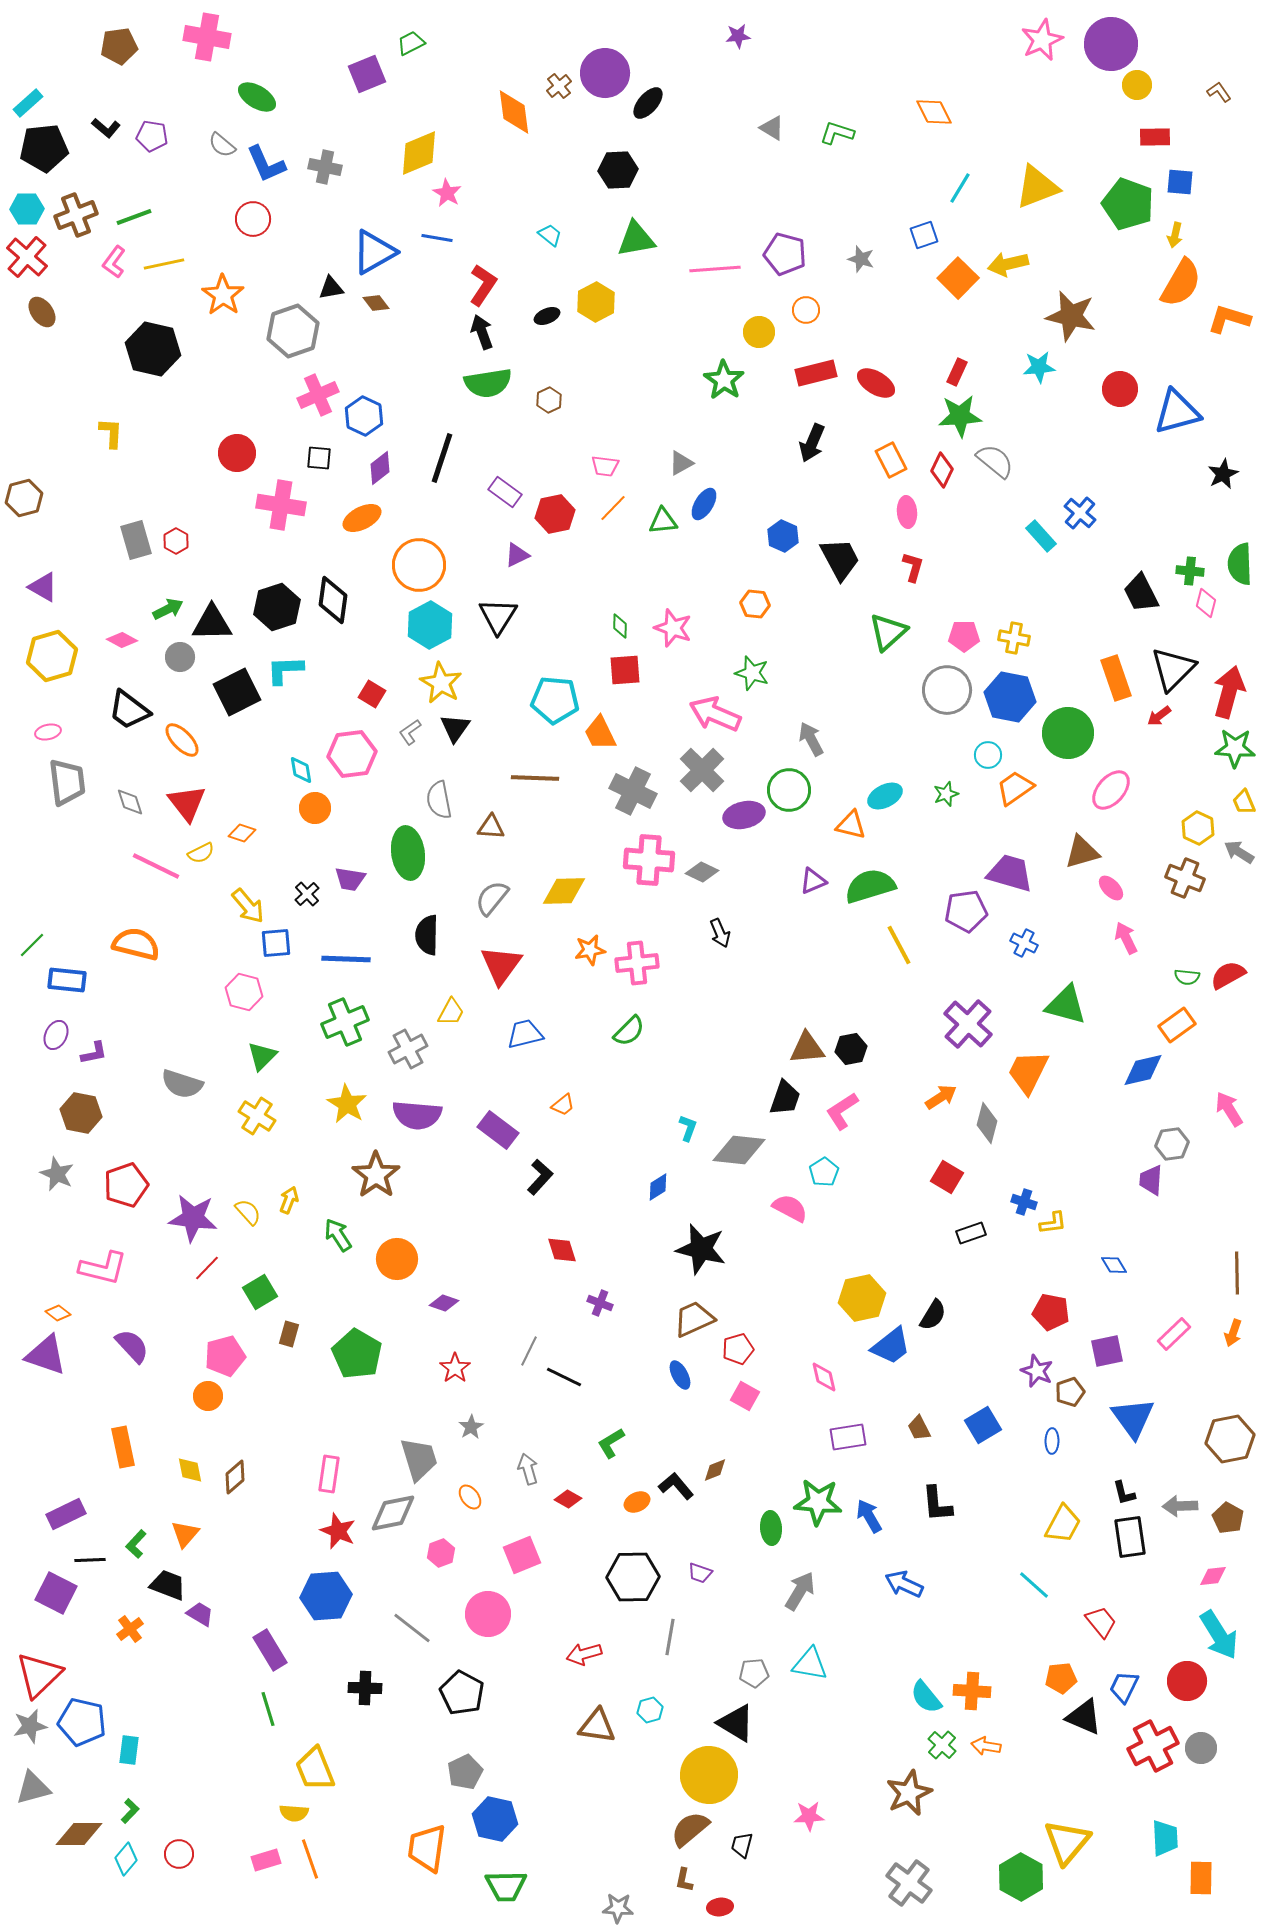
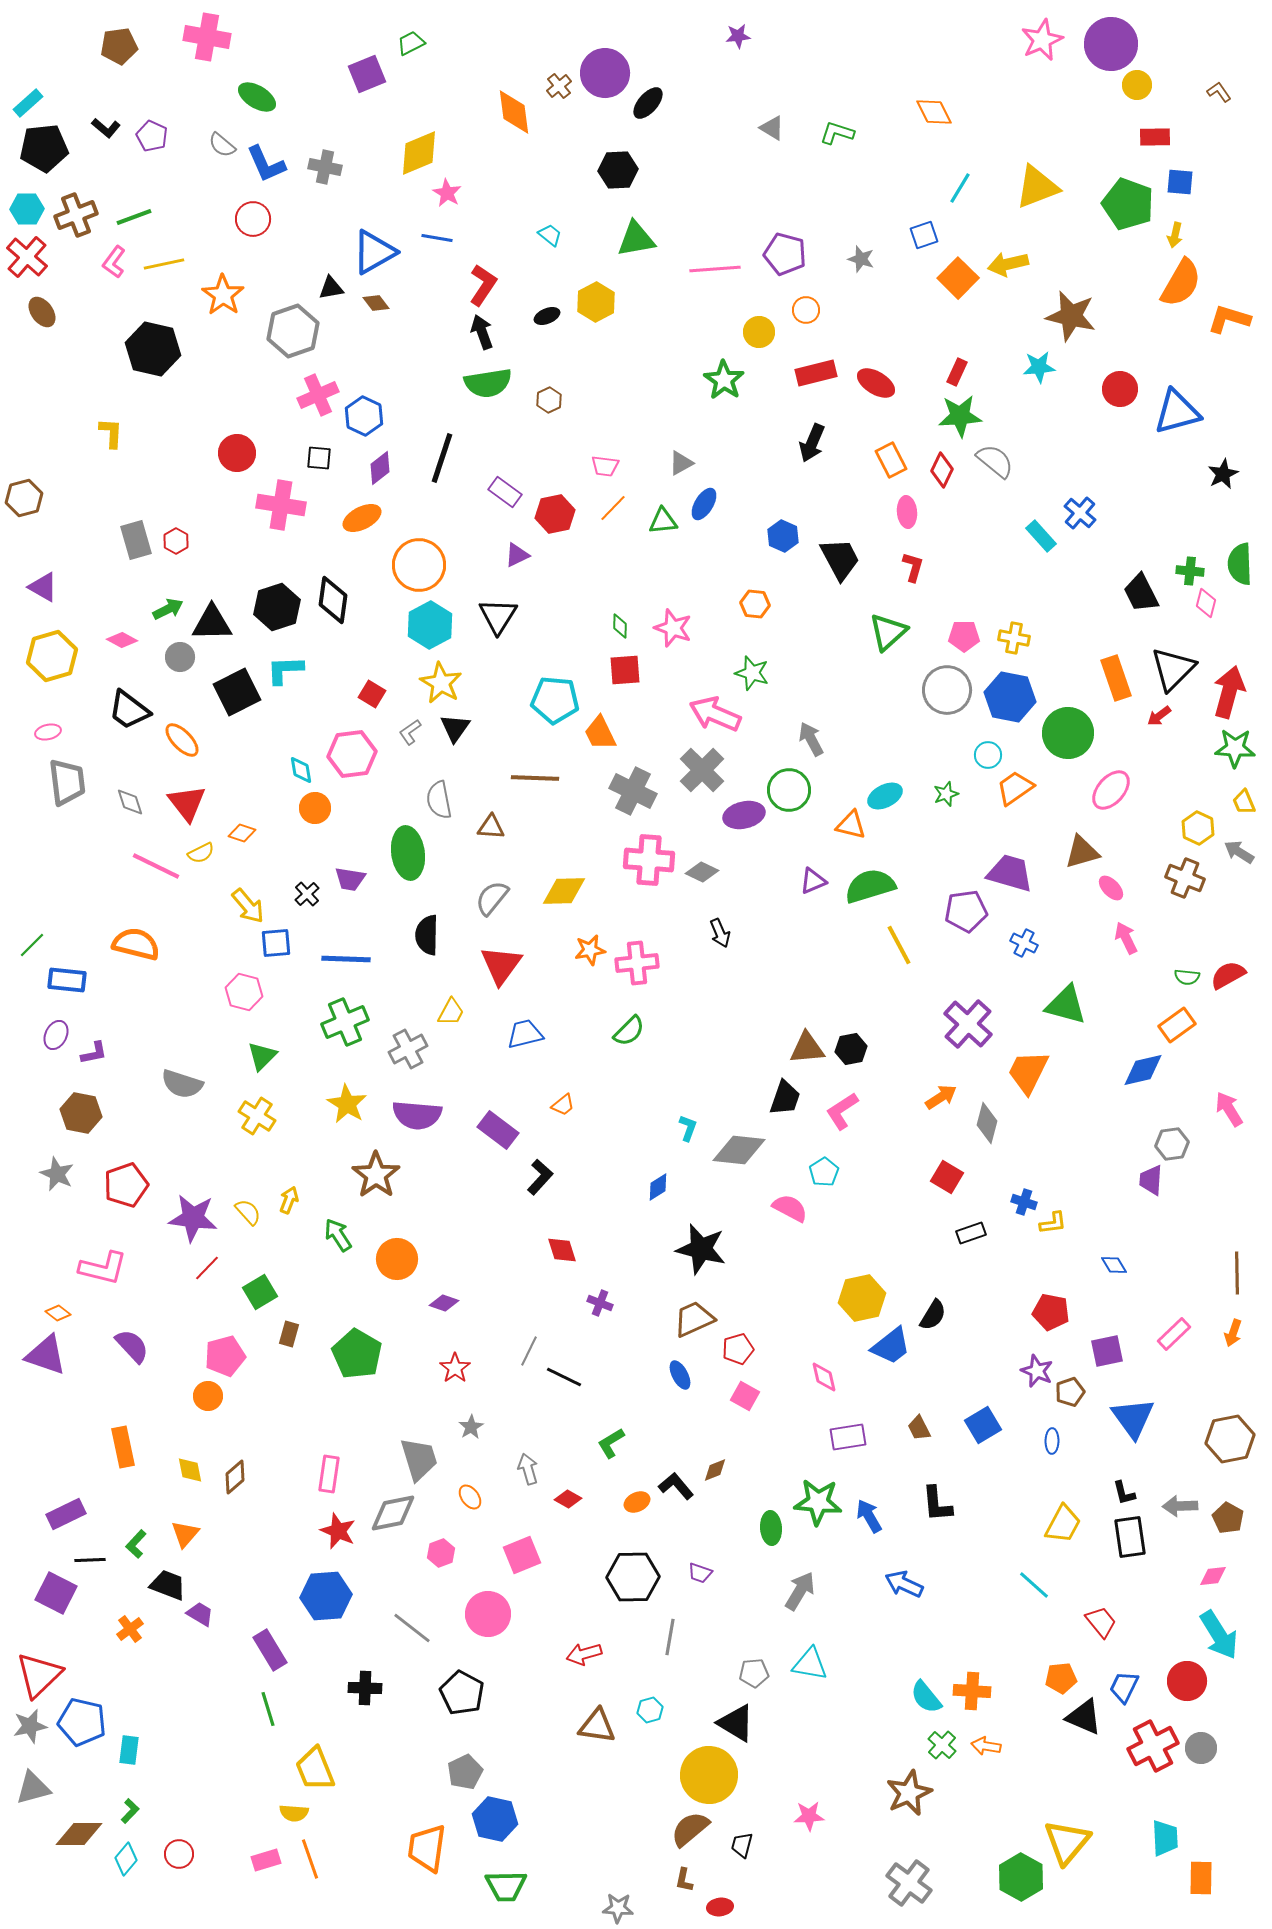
purple pentagon at (152, 136): rotated 16 degrees clockwise
